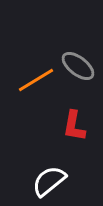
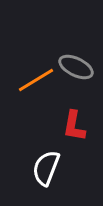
gray ellipse: moved 2 px left, 1 px down; rotated 12 degrees counterclockwise
white semicircle: moved 3 px left, 13 px up; rotated 30 degrees counterclockwise
